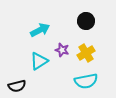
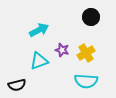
black circle: moved 5 px right, 4 px up
cyan arrow: moved 1 px left
cyan triangle: rotated 12 degrees clockwise
cyan semicircle: rotated 15 degrees clockwise
black semicircle: moved 1 px up
